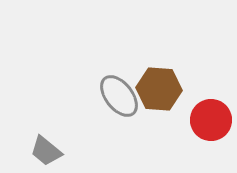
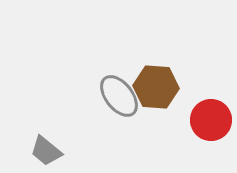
brown hexagon: moved 3 px left, 2 px up
